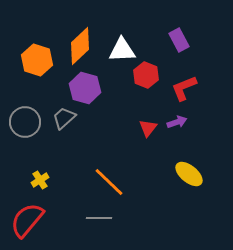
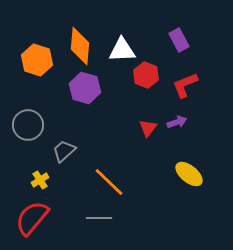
orange diamond: rotated 42 degrees counterclockwise
red L-shape: moved 1 px right, 3 px up
gray trapezoid: moved 33 px down
gray circle: moved 3 px right, 3 px down
red semicircle: moved 5 px right, 2 px up
